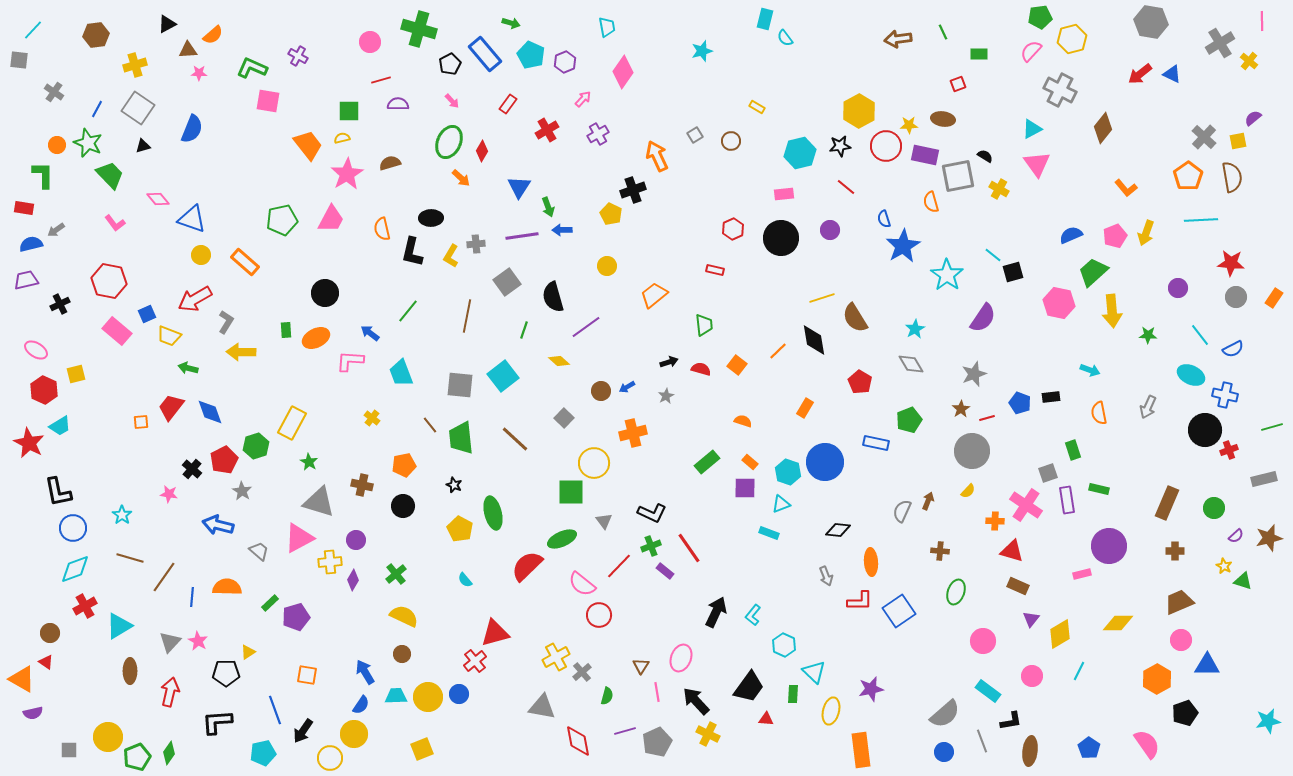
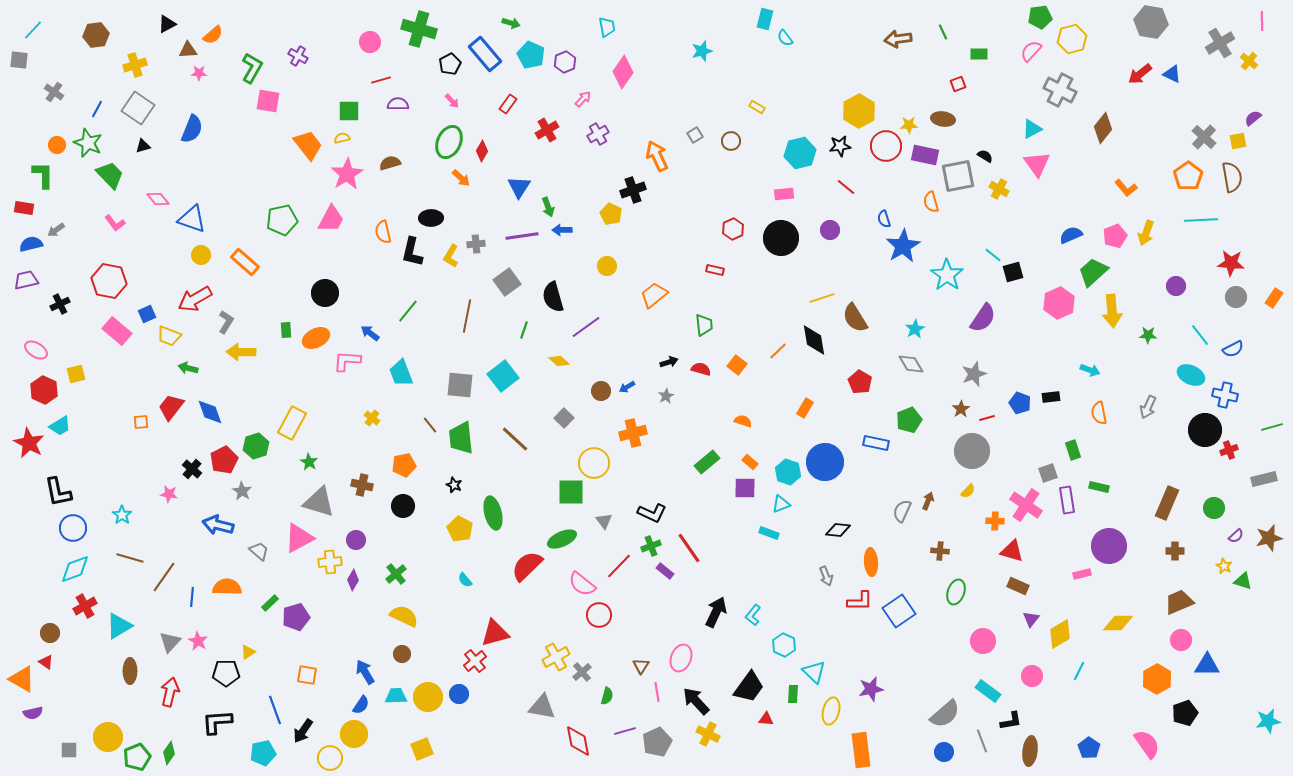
green L-shape at (252, 68): rotated 96 degrees clockwise
orange semicircle at (382, 229): moved 1 px right, 3 px down
purple circle at (1178, 288): moved 2 px left, 2 px up
pink hexagon at (1059, 303): rotated 24 degrees clockwise
pink L-shape at (350, 361): moved 3 px left
green rectangle at (1099, 489): moved 2 px up
